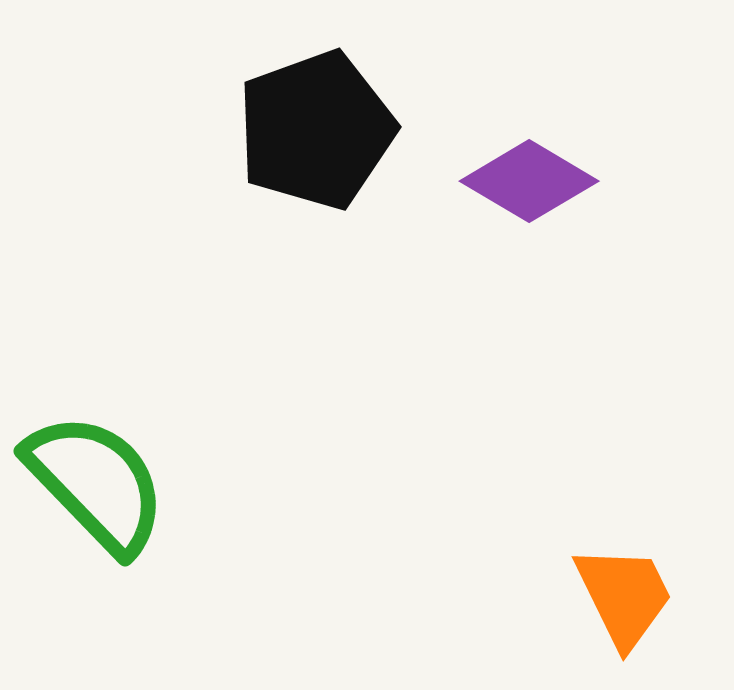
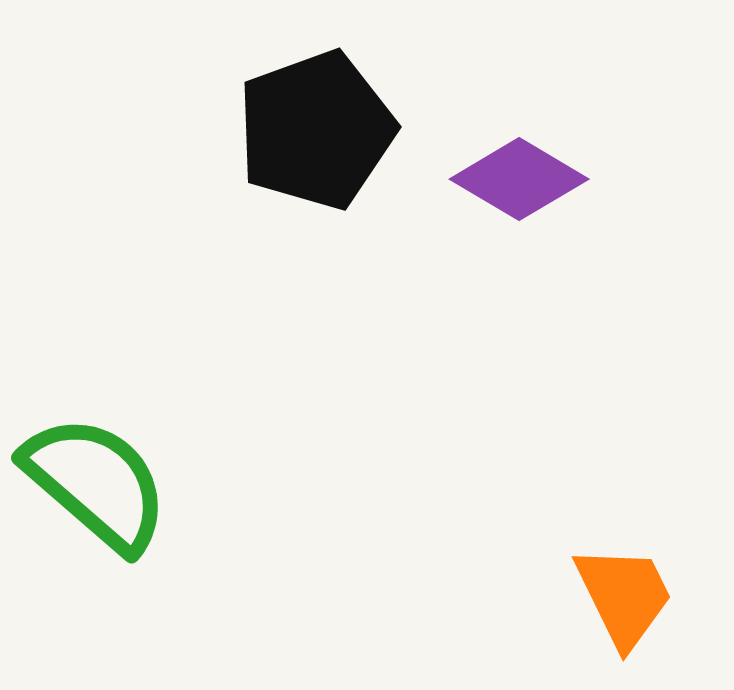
purple diamond: moved 10 px left, 2 px up
green semicircle: rotated 5 degrees counterclockwise
